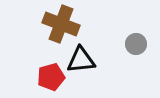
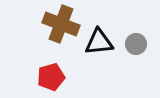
black triangle: moved 18 px right, 18 px up
